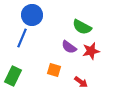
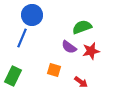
green semicircle: rotated 132 degrees clockwise
